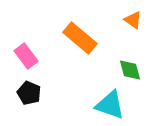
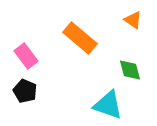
black pentagon: moved 4 px left, 2 px up
cyan triangle: moved 2 px left
